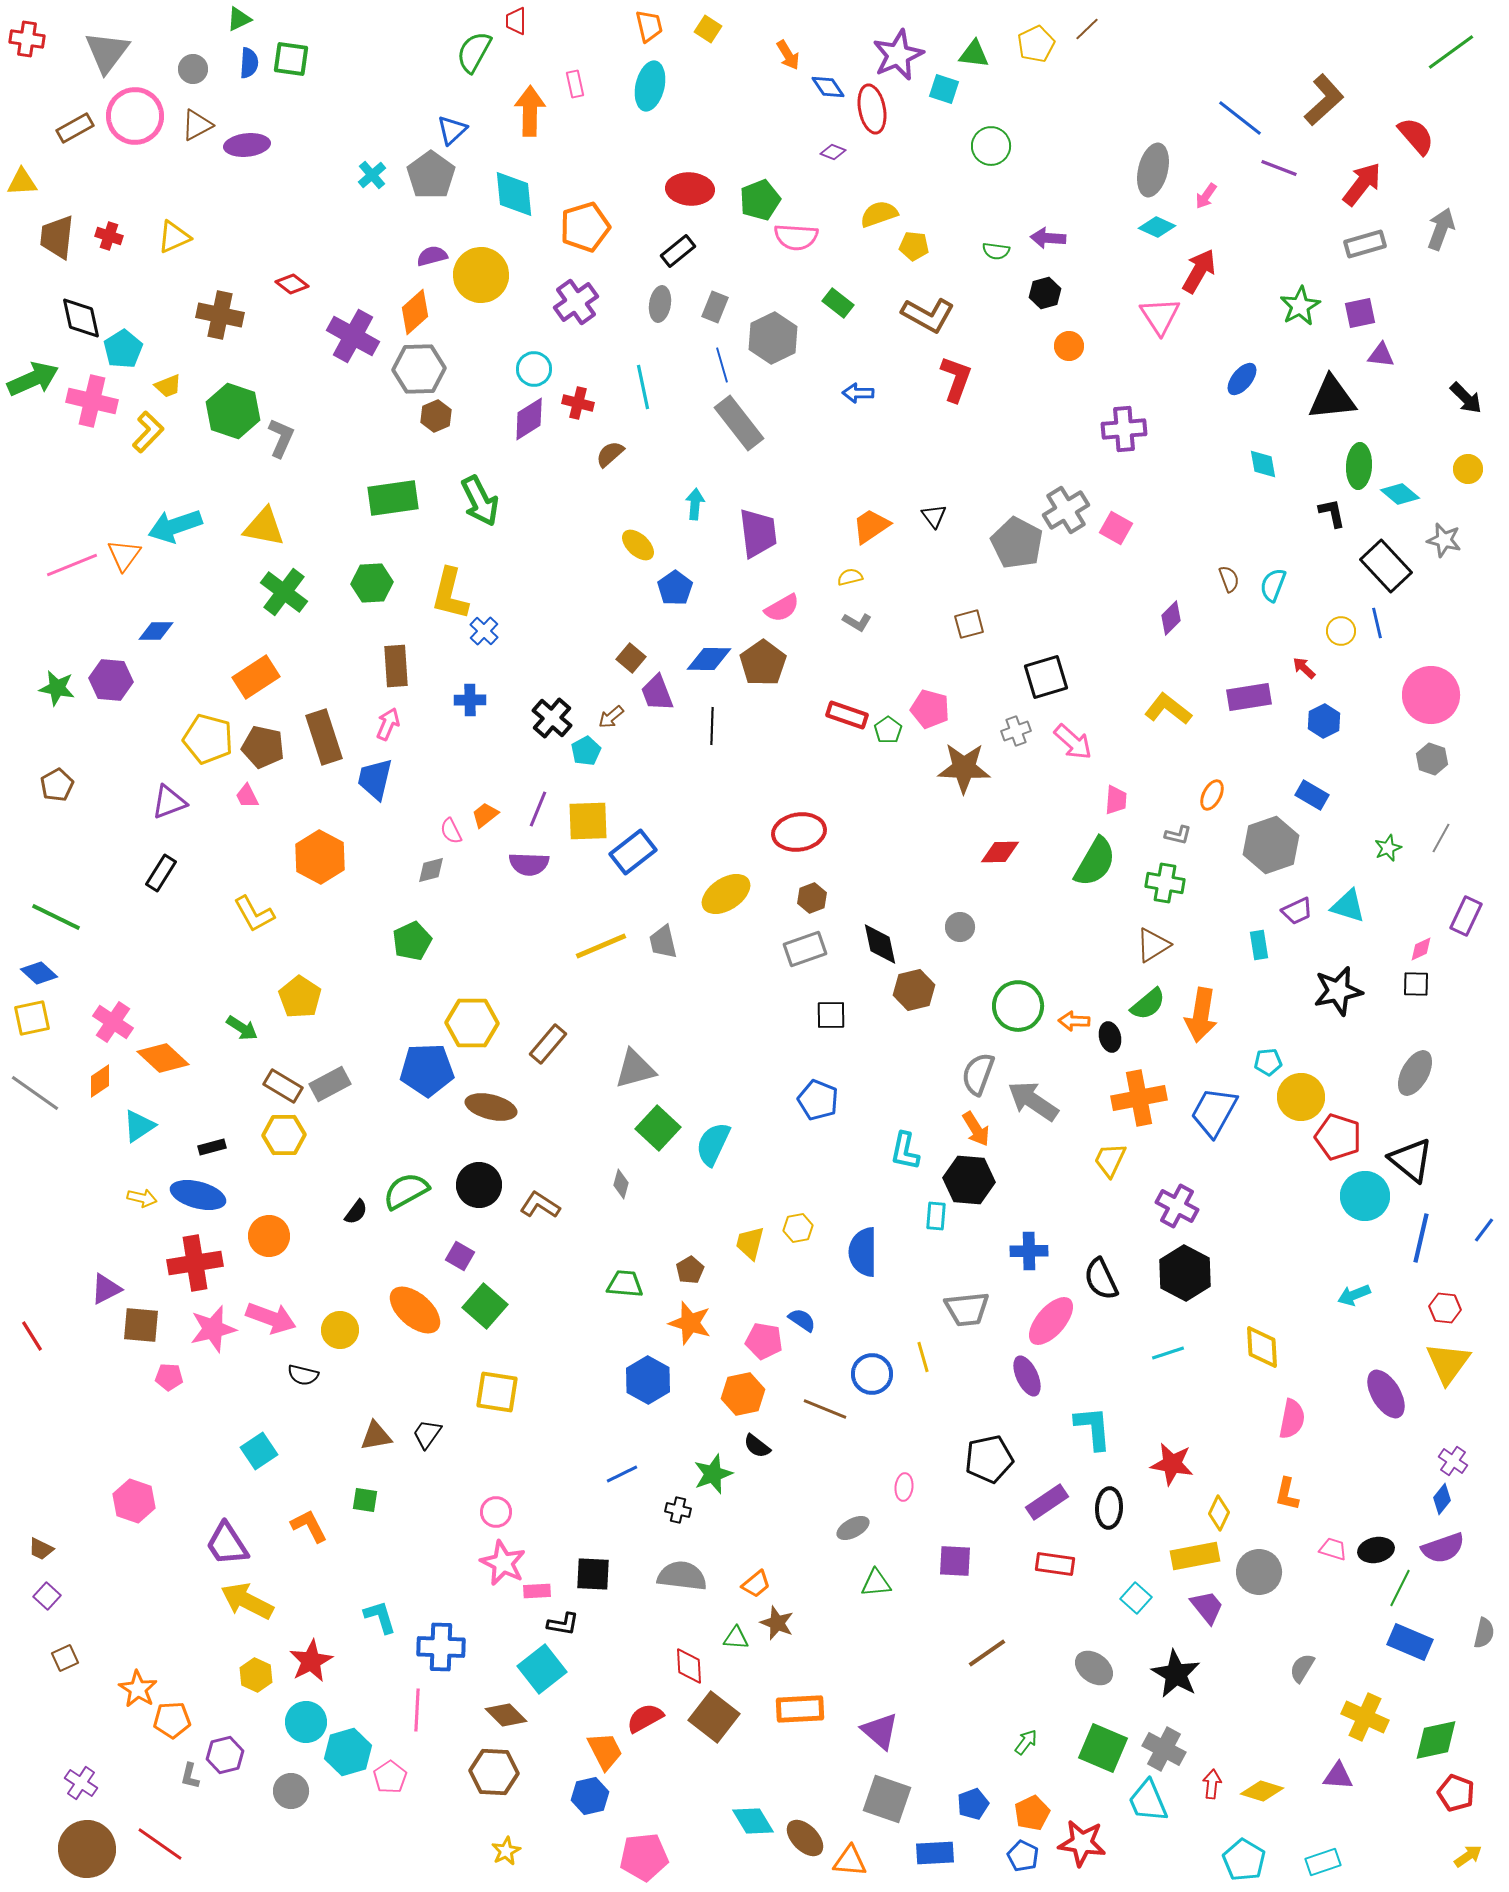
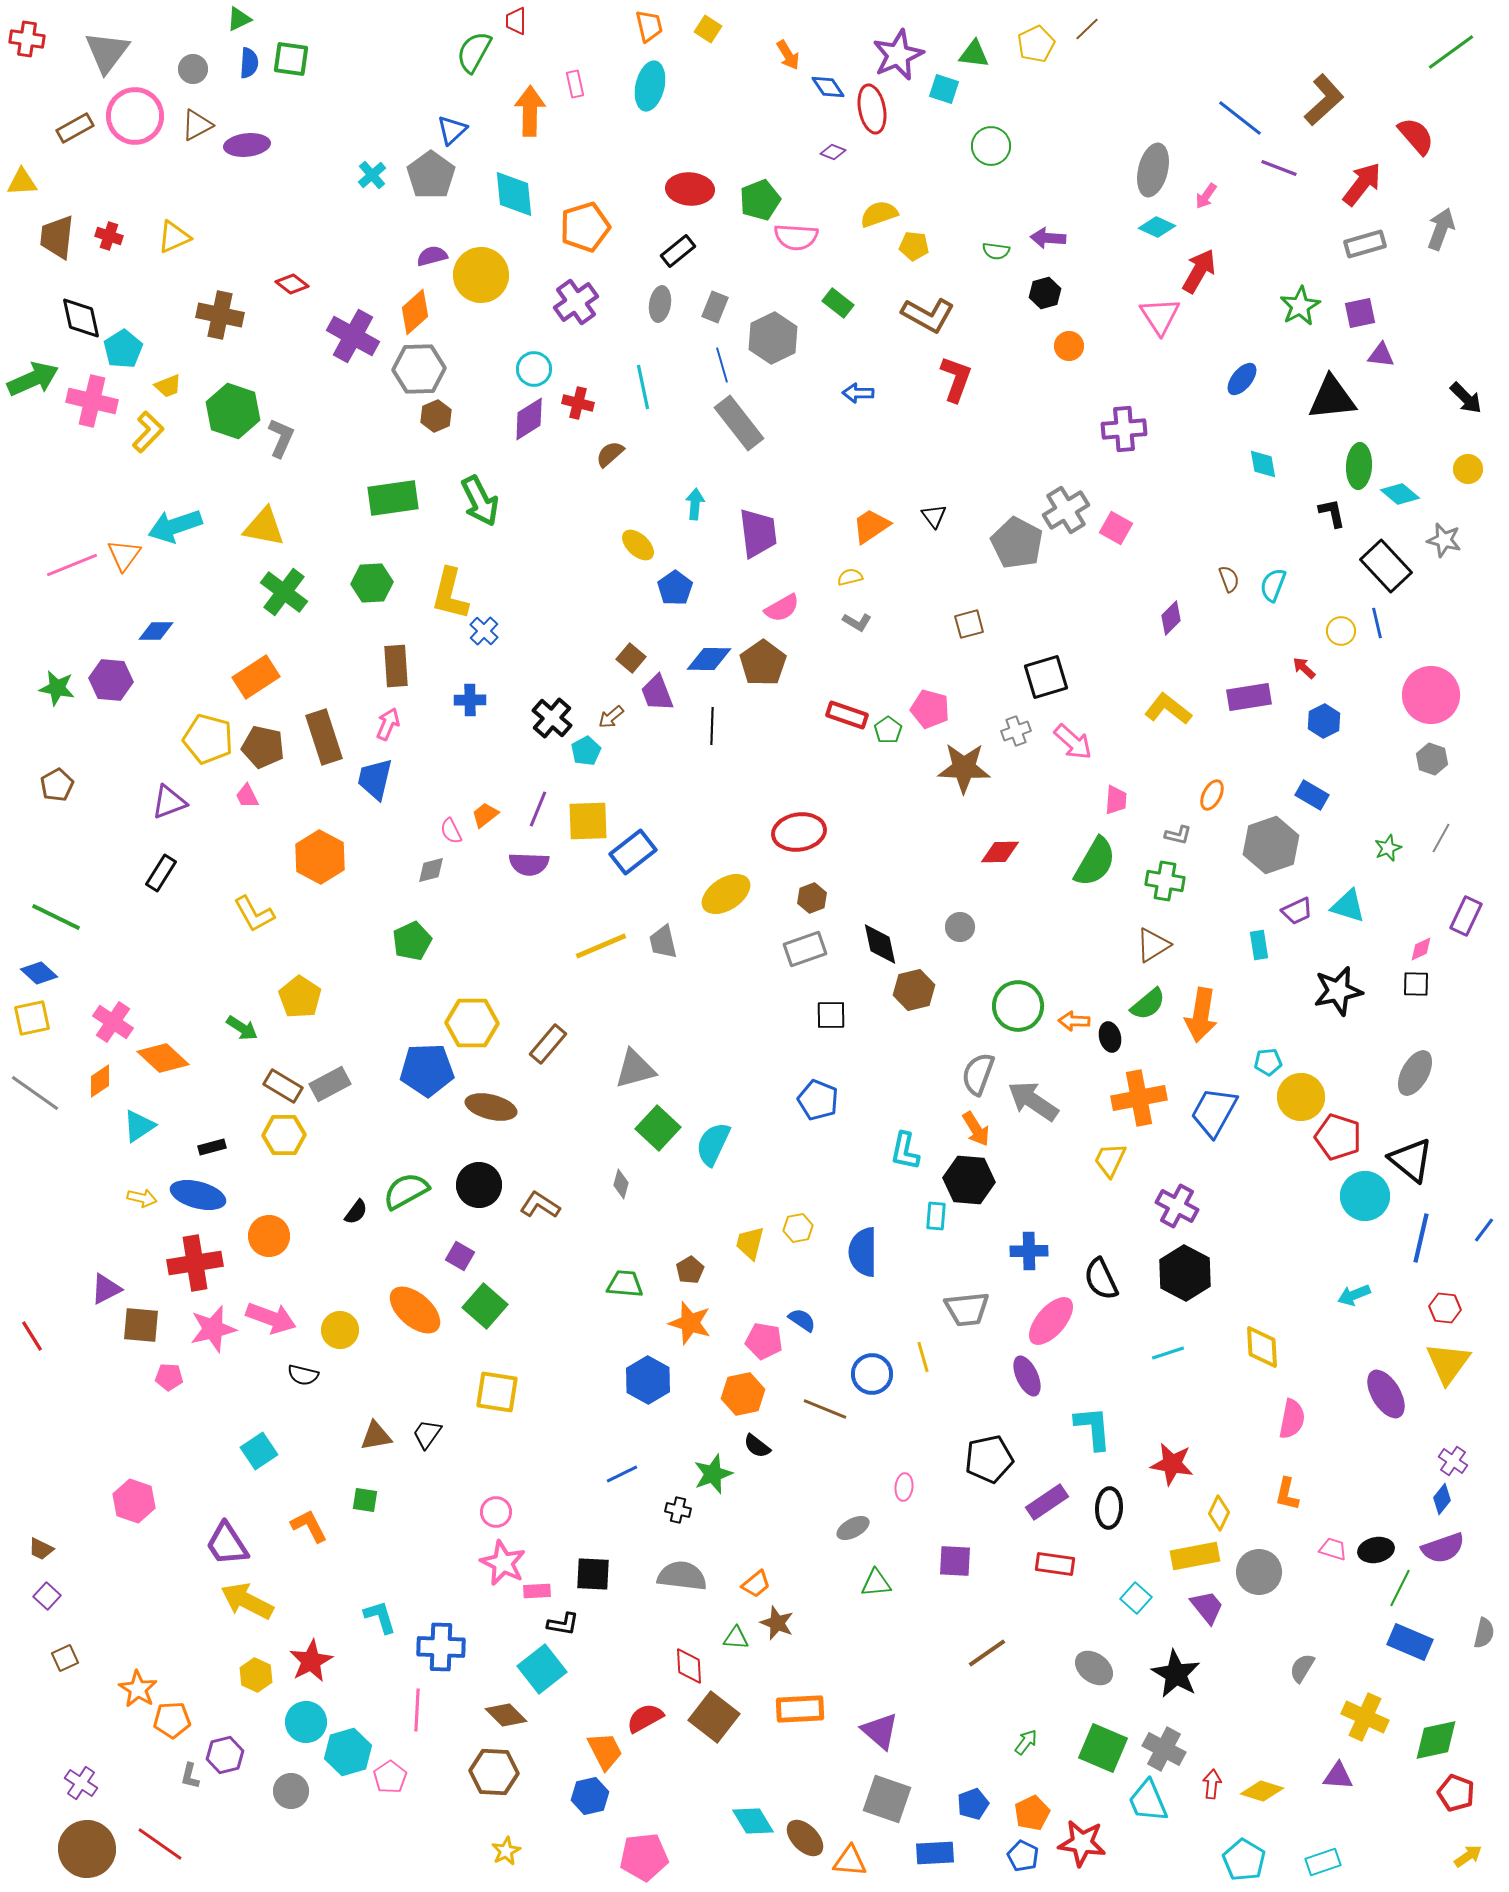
green cross at (1165, 883): moved 2 px up
